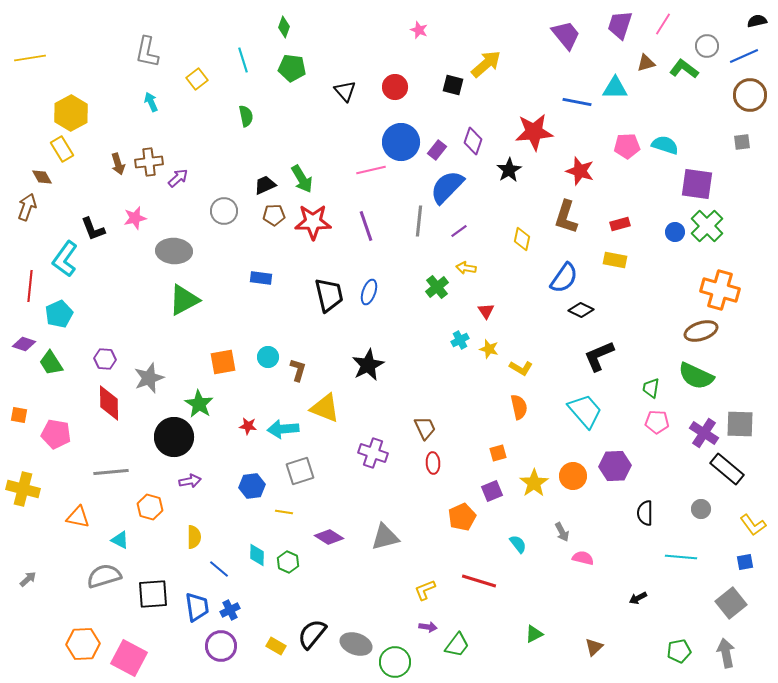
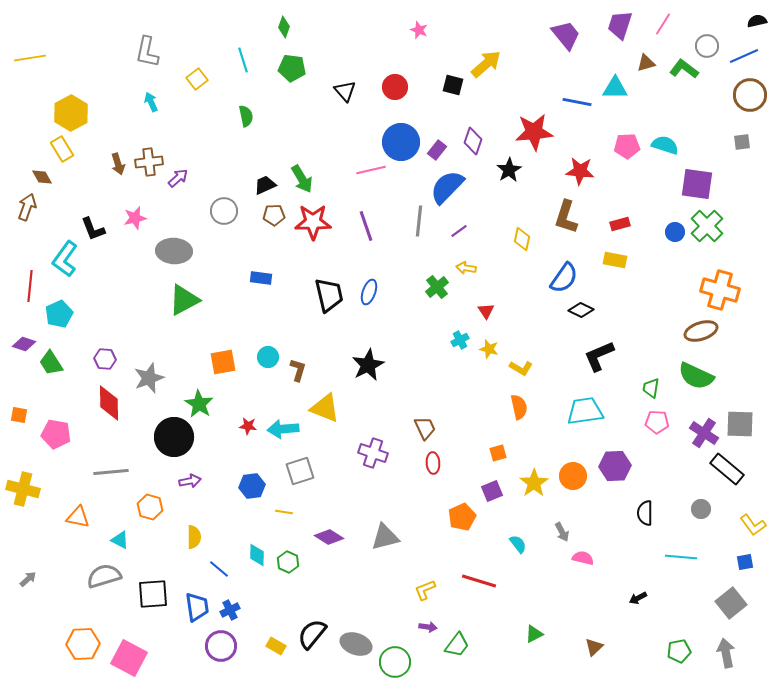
red star at (580, 171): rotated 12 degrees counterclockwise
cyan trapezoid at (585, 411): rotated 57 degrees counterclockwise
